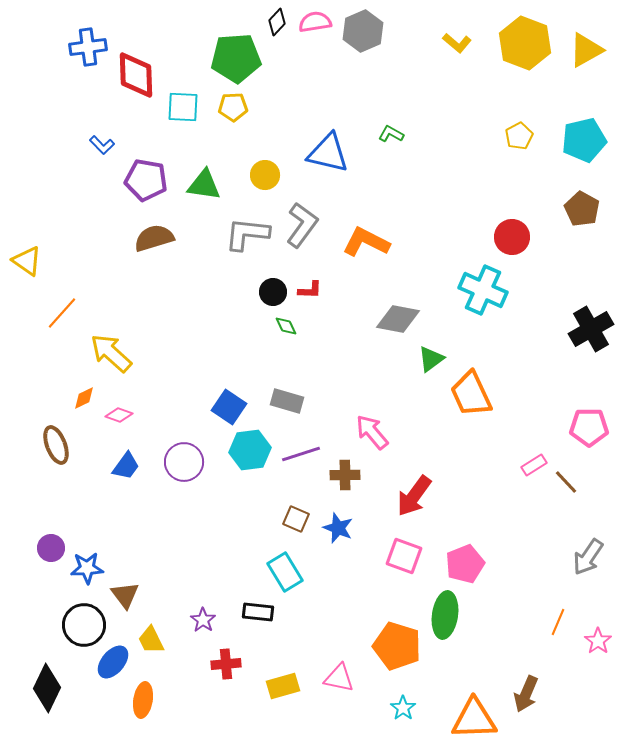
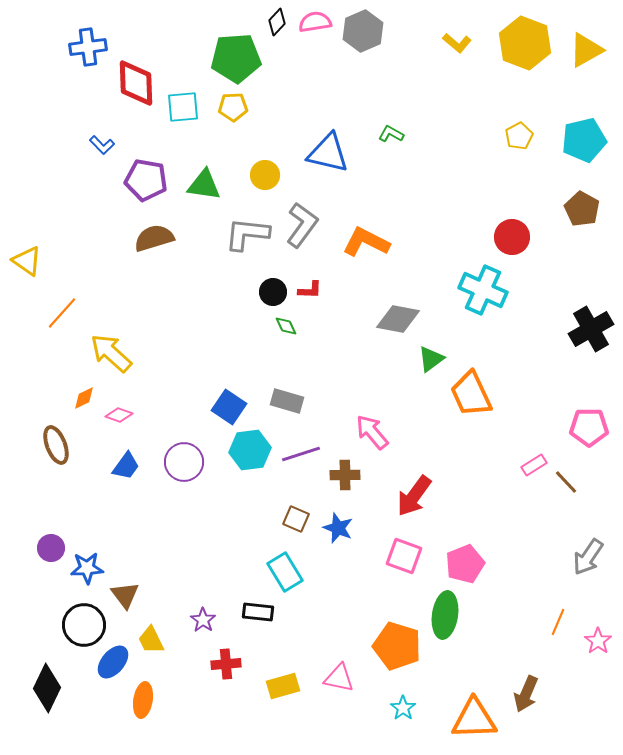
red diamond at (136, 75): moved 8 px down
cyan square at (183, 107): rotated 8 degrees counterclockwise
